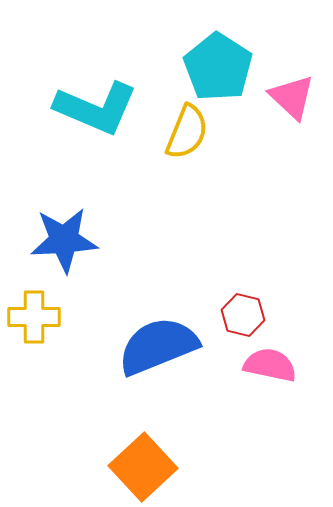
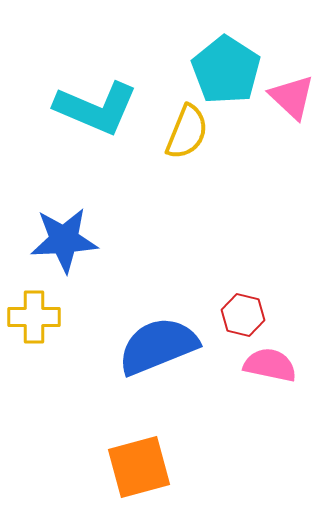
cyan pentagon: moved 8 px right, 3 px down
orange square: moved 4 px left; rotated 28 degrees clockwise
